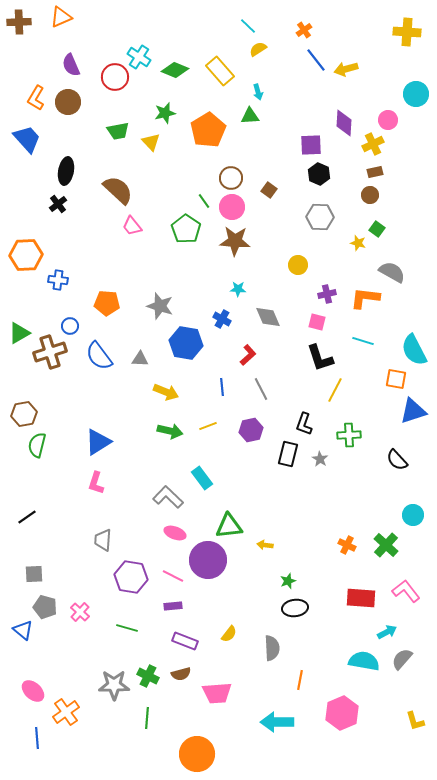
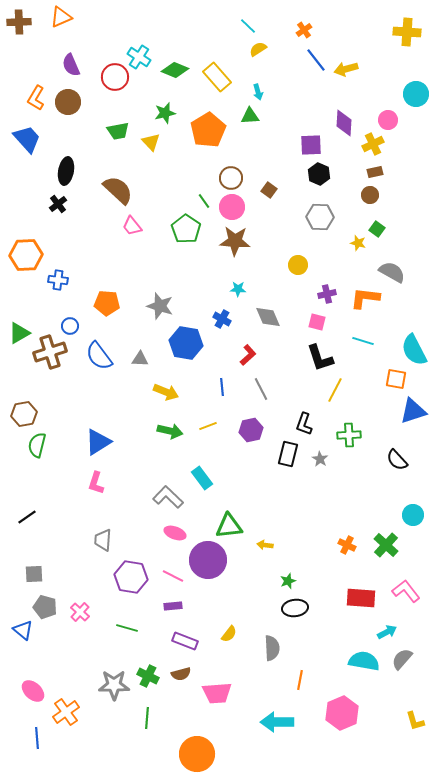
yellow rectangle at (220, 71): moved 3 px left, 6 px down
